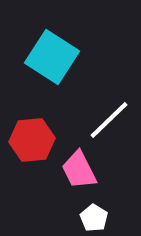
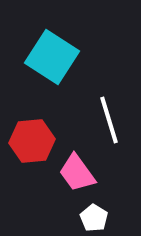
white line: rotated 63 degrees counterclockwise
red hexagon: moved 1 px down
pink trapezoid: moved 2 px left, 3 px down; rotated 9 degrees counterclockwise
